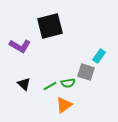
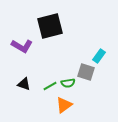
purple L-shape: moved 2 px right
black triangle: rotated 24 degrees counterclockwise
